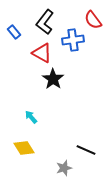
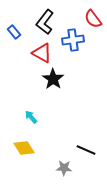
red semicircle: moved 1 px up
gray star: rotated 21 degrees clockwise
